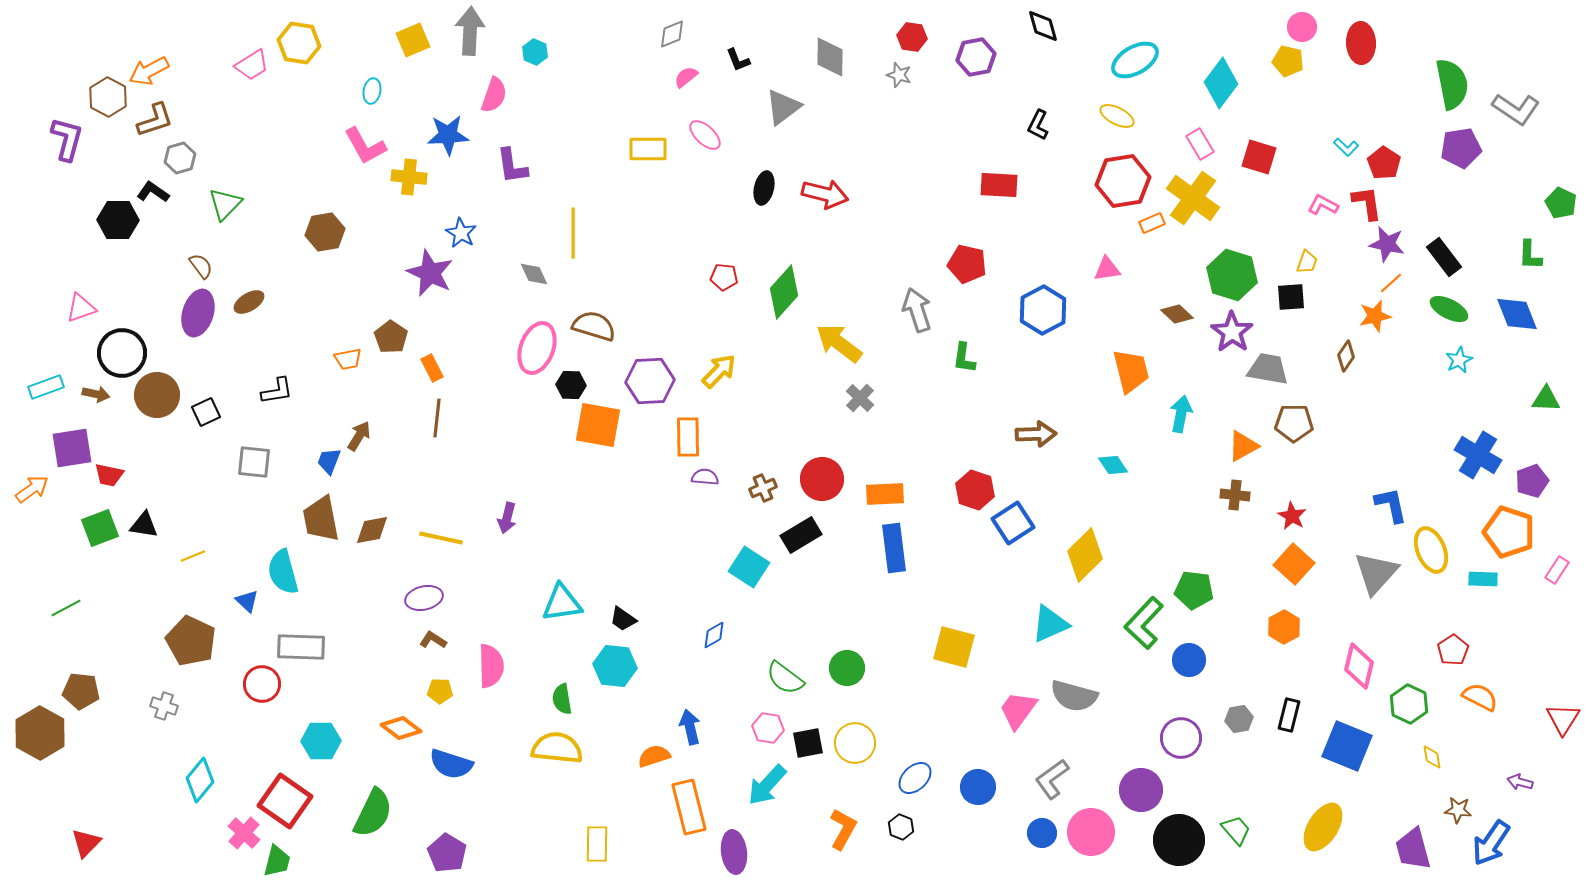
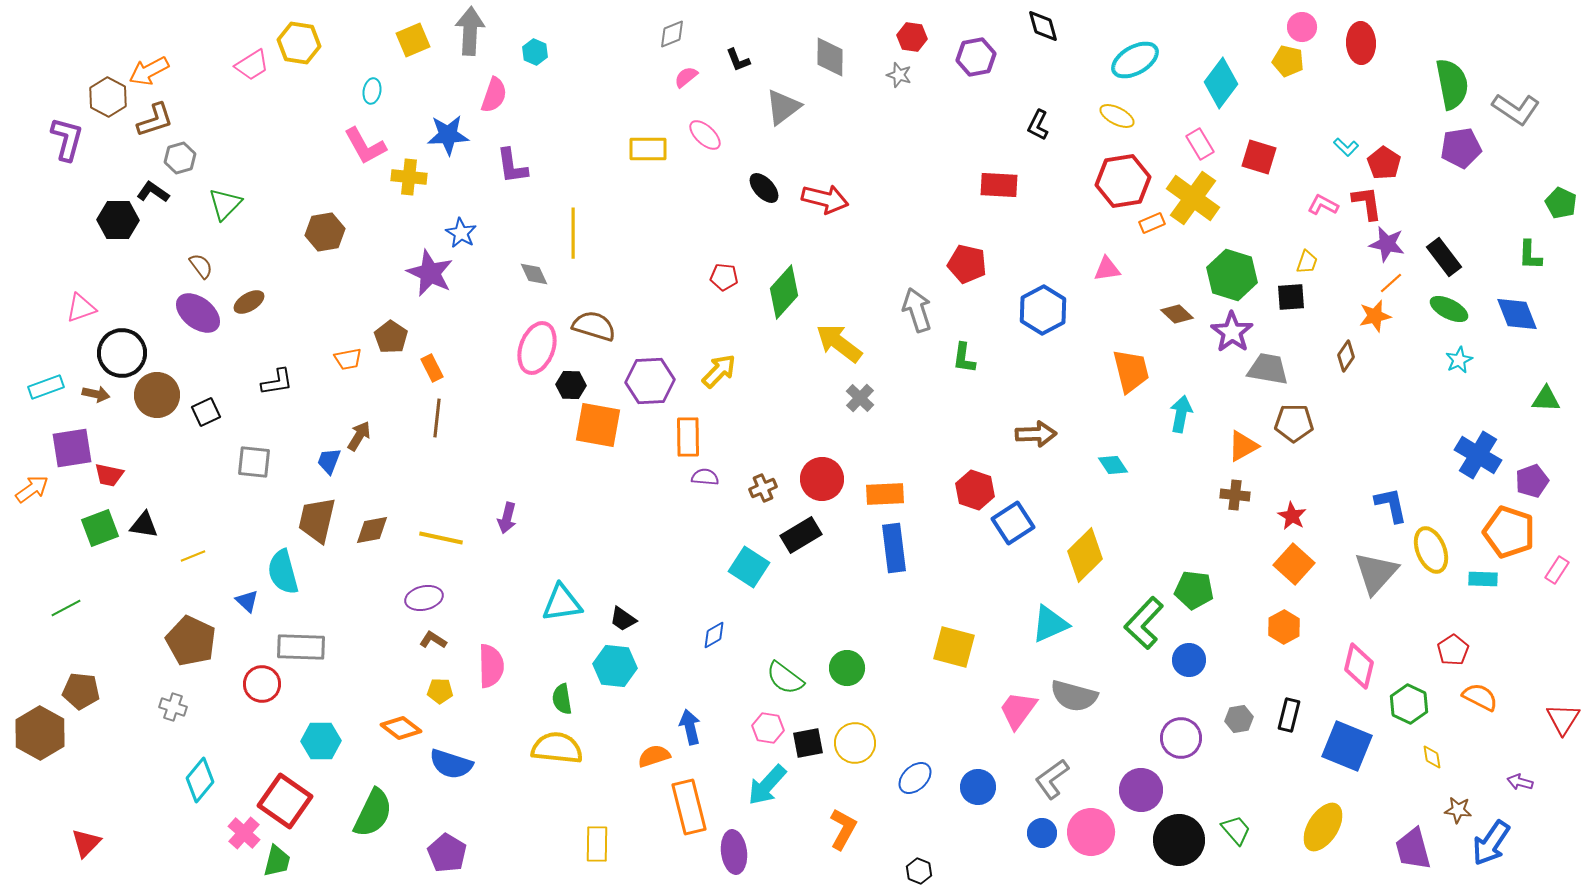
black ellipse at (764, 188): rotated 56 degrees counterclockwise
red arrow at (825, 194): moved 5 px down
purple ellipse at (198, 313): rotated 69 degrees counterclockwise
black L-shape at (277, 391): moved 9 px up
brown trapezoid at (321, 519): moved 4 px left, 1 px down; rotated 24 degrees clockwise
gray cross at (164, 706): moved 9 px right, 1 px down
black hexagon at (901, 827): moved 18 px right, 44 px down
